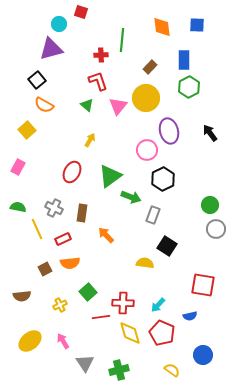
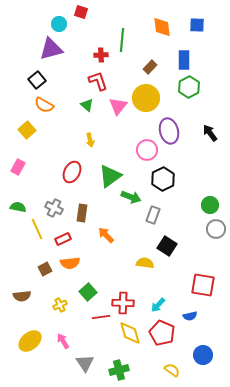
yellow arrow at (90, 140): rotated 136 degrees clockwise
